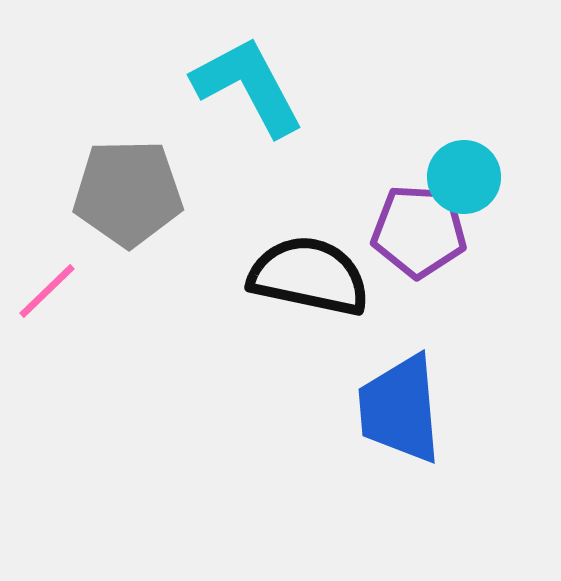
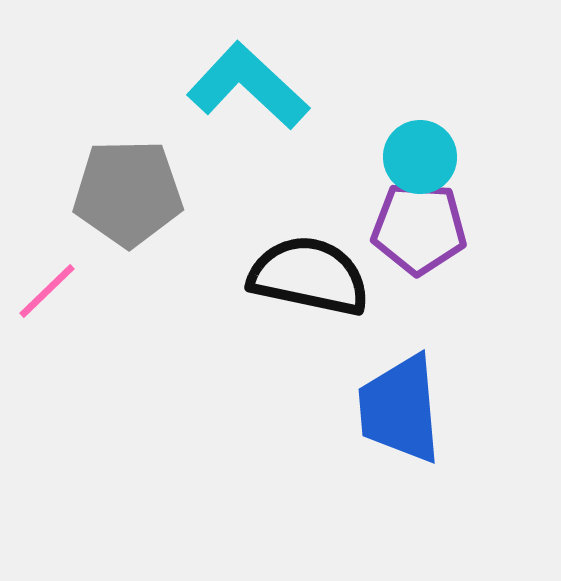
cyan L-shape: rotated 19 degrees counterclockwise
cyan circle: moved 44 px left, 20 px up
purple pentagon: moved 3 px up
